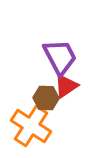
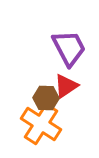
purple trapezoid: moved 9 px right, 9 px up
orange cross: moved 10 px right, 2 px up
